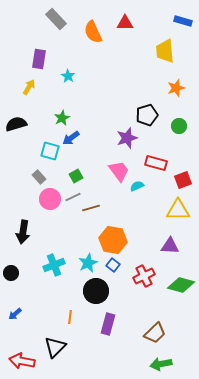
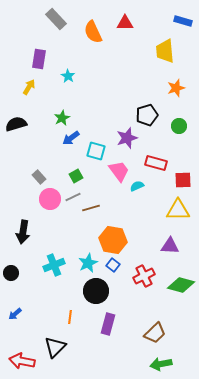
cyan square at (50, 151): moved 46 px right
red square at (183, 180): rotated 18 degrees clockwise
